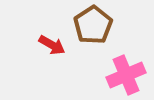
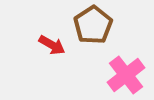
pink cross: rotated 15 degrees counterclockwise
